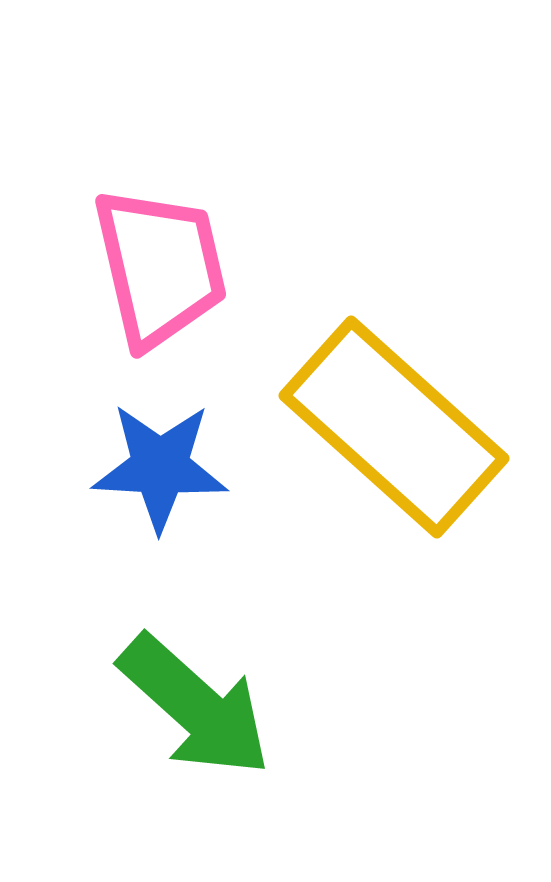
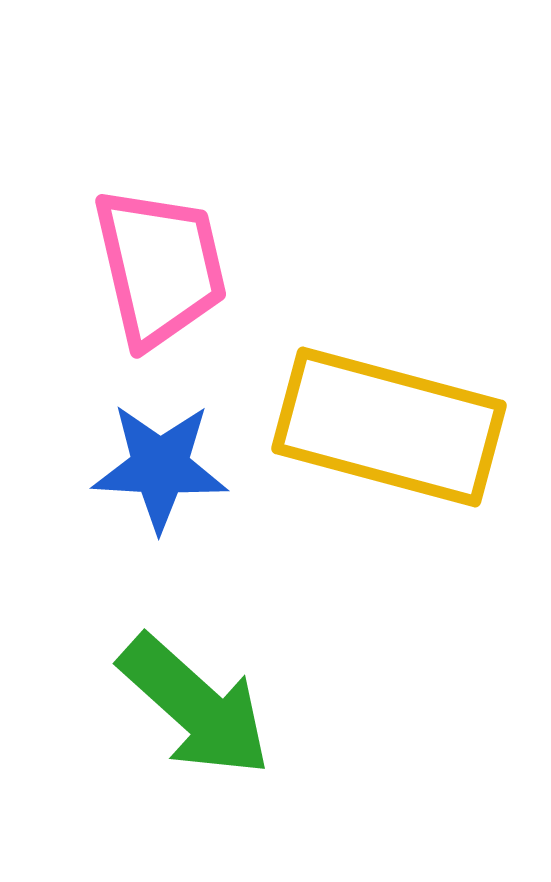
yellow rectangle: moved 5 px left; rotated 27 degrees counterclockwise
